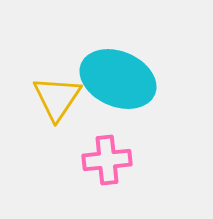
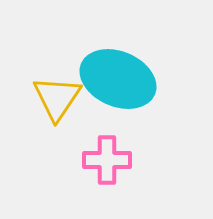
pink cross: rotated 6 degrees clockwise
